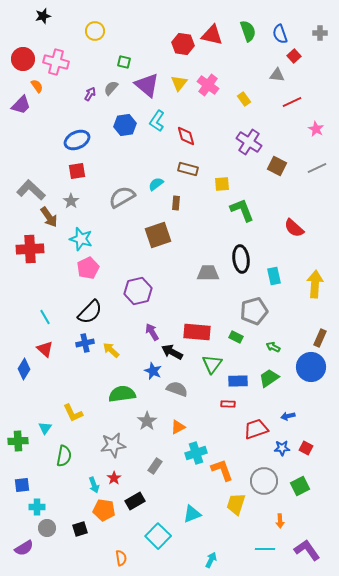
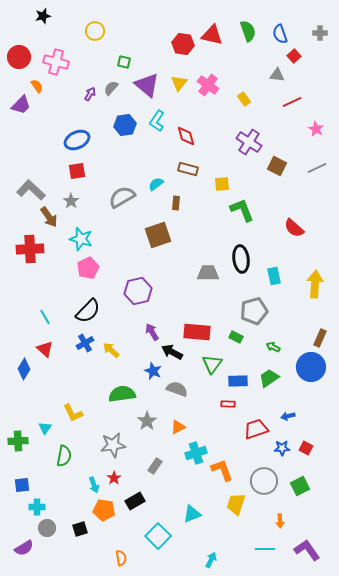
red circle at (23, 59): moved 4 px left, 2 px up
black semicircle at (90, 312): moved 2 px left, 1 px up
blue cross at (85, 343): rotated 18 degrees counterclockwise
